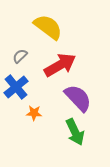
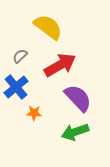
green arrow: rotated 96 degrees clockwise
